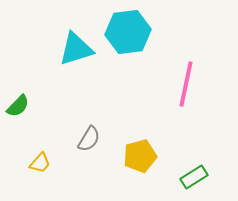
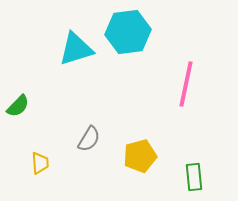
yellow trapezoid: rotated 45 degrees counterclockwise
green rectangle: rotated 64 degrees counterclockwise
